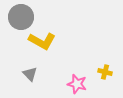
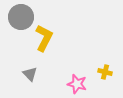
yellow L-shape: moved 2 px right, 3 px up; rotated 92 degrees counterclockwise
